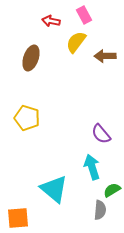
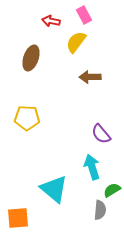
brown arrow: moved 15 px left, 21 px down
yellow pentagon: rotated 15 degrees counterclockwise
